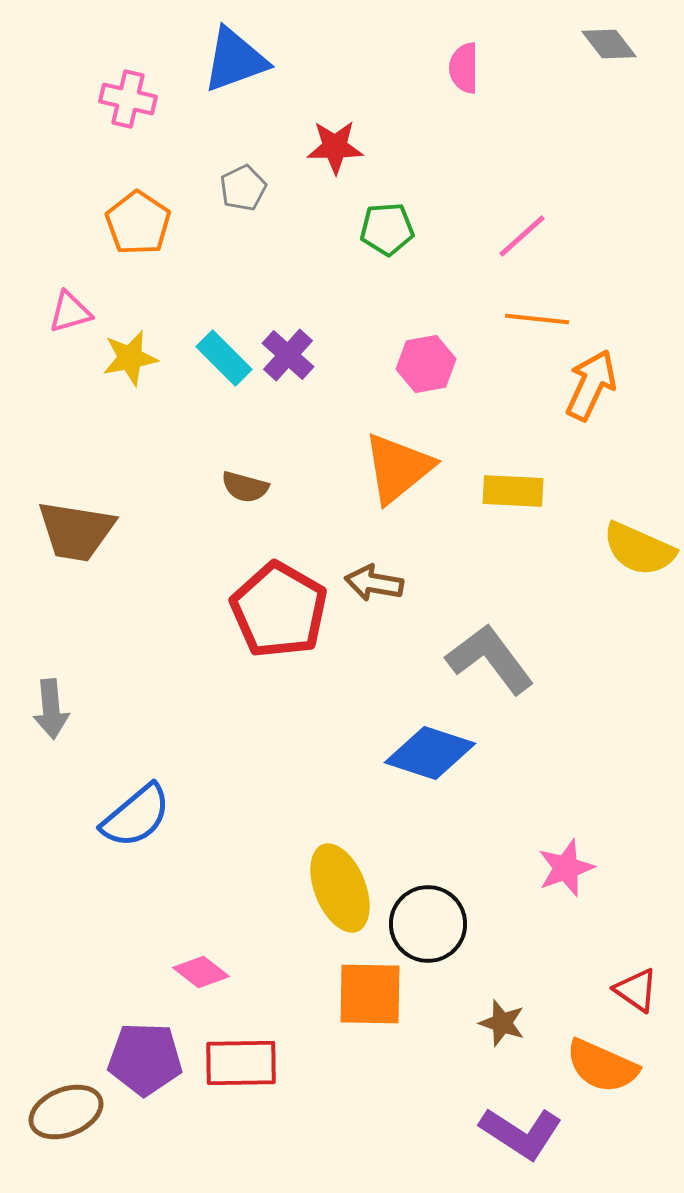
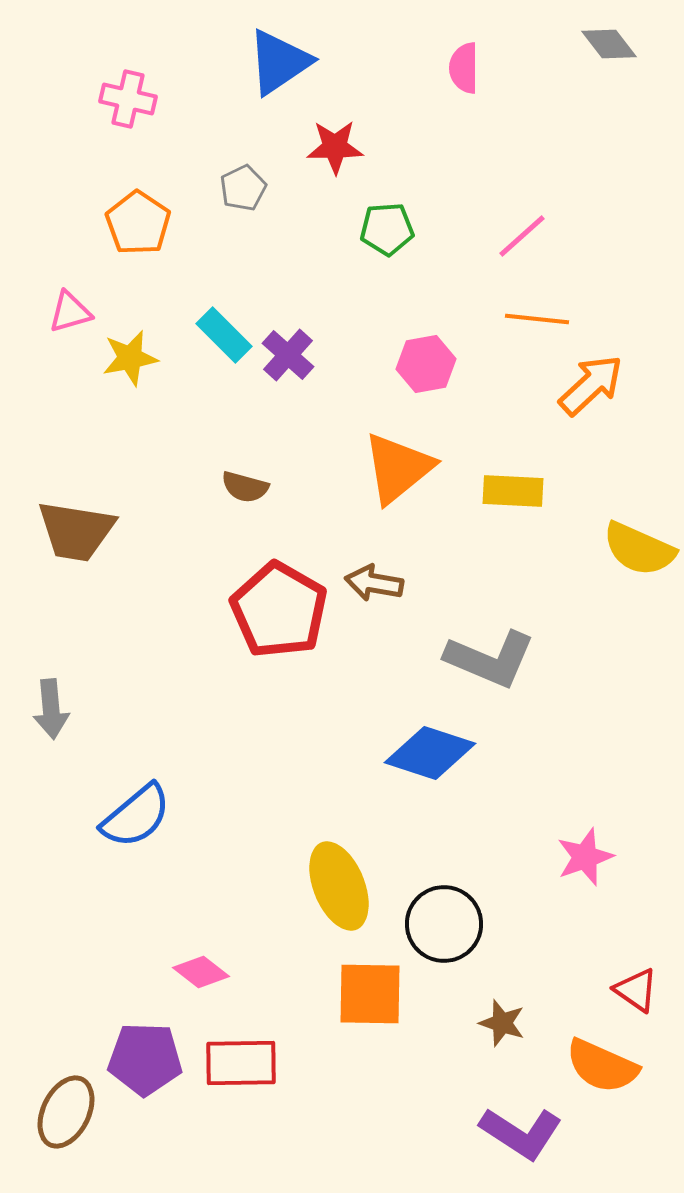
blue triangle: moved 44 px right, 2 px down; rotated 14 degrees counterclockwise
cyan rectangle: moved 23 px up
orange arrow: rotated 22 degrees clockwise
gray L-shape: rotated 150 degrees clockwise
pink star: moved 19 px right, 11 px up
yellow ellipse: moved 1 px left, 2 px up
black circle: moved 16 px right
brown ellipse: rotated 42 degrees counterclockwise
